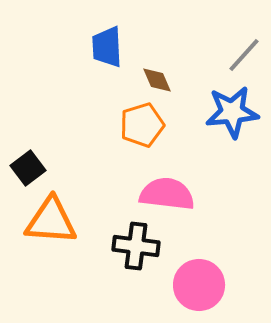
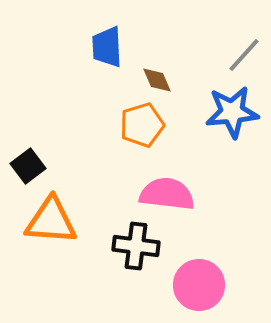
black square: moved 2 px up
